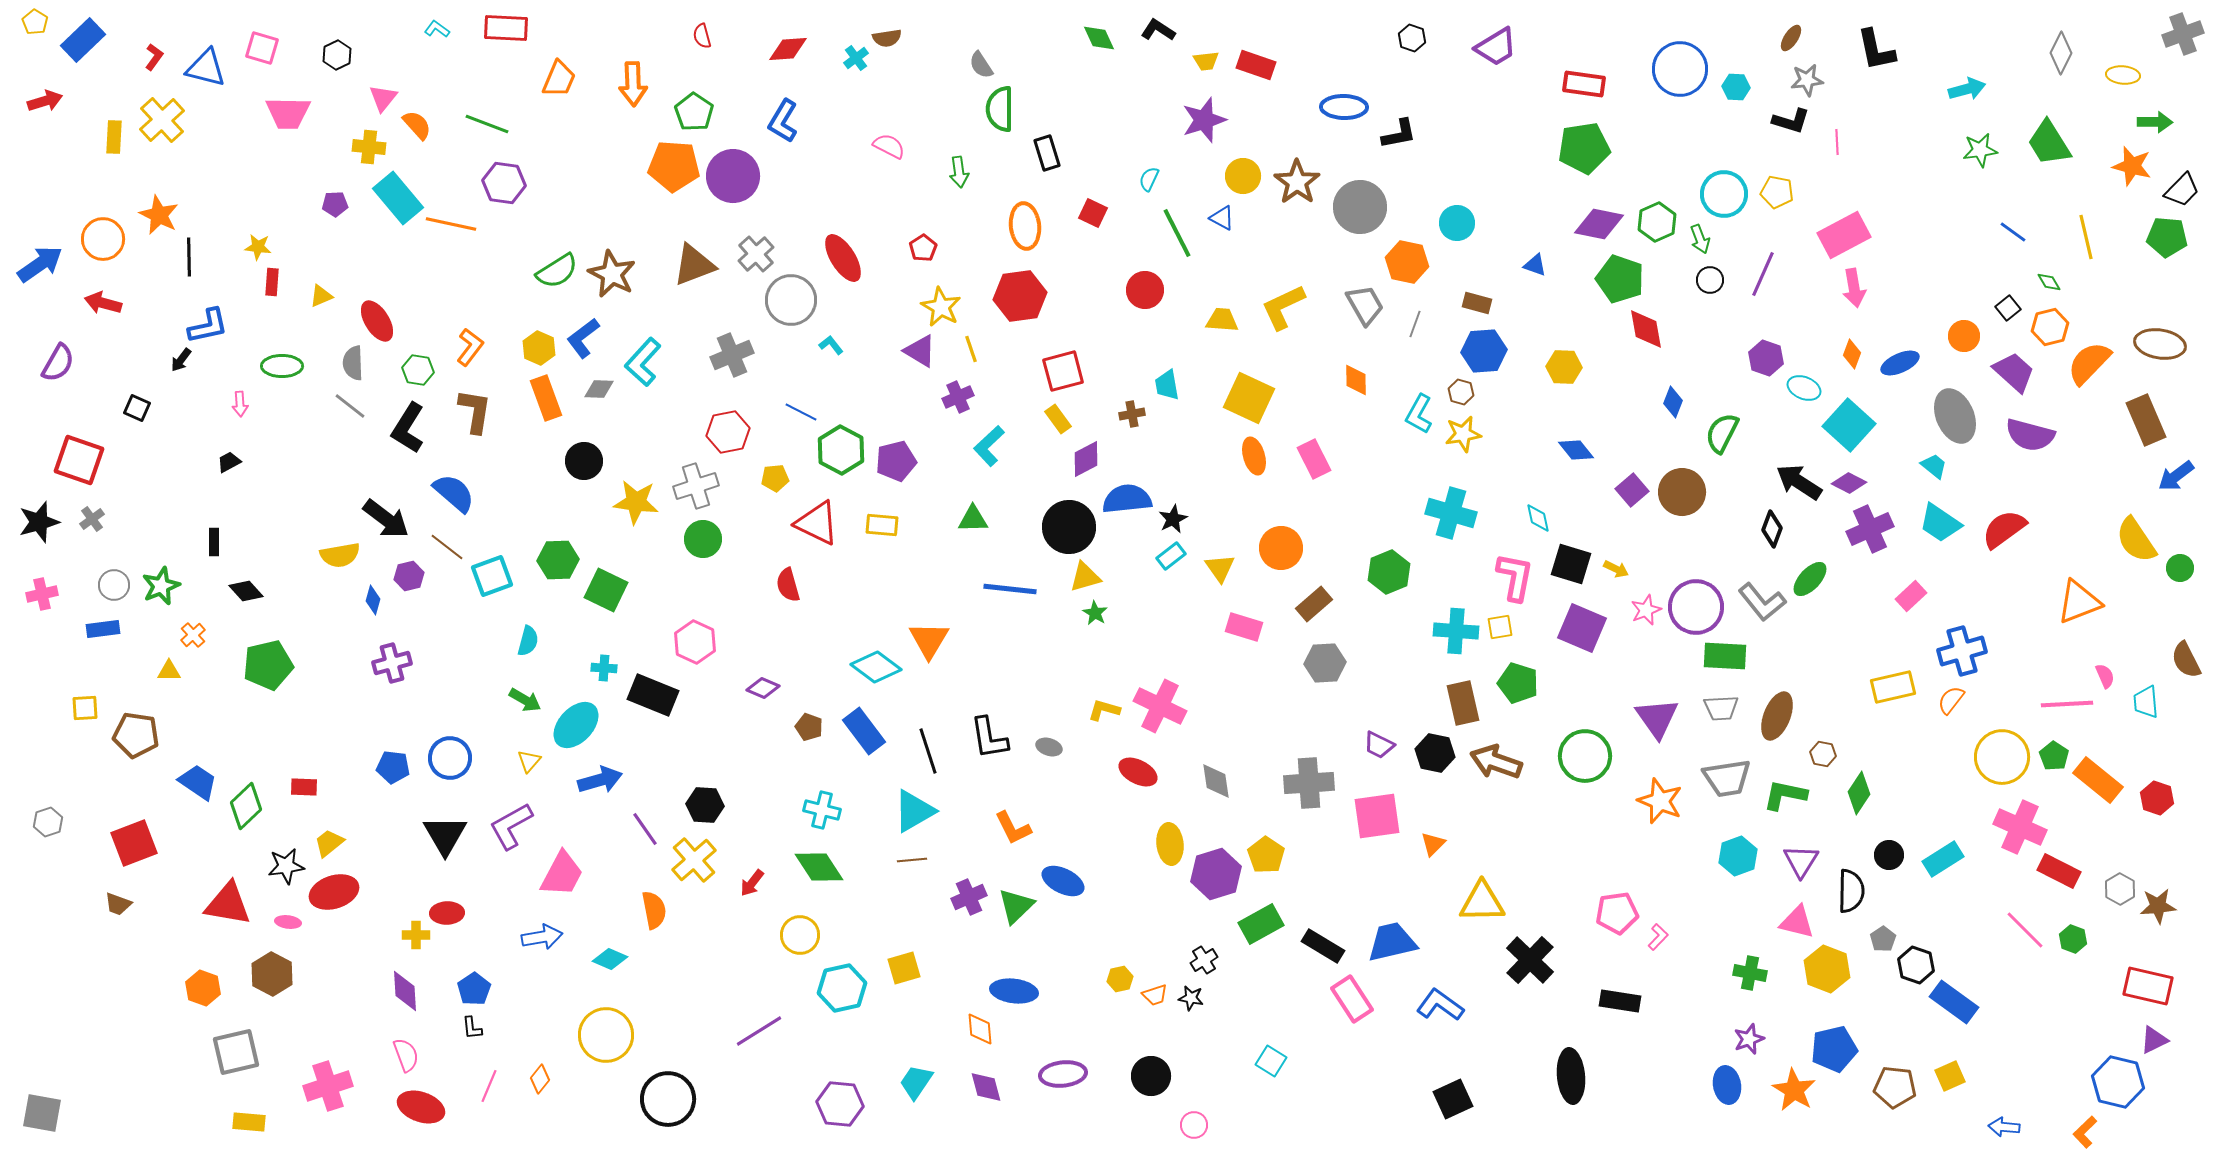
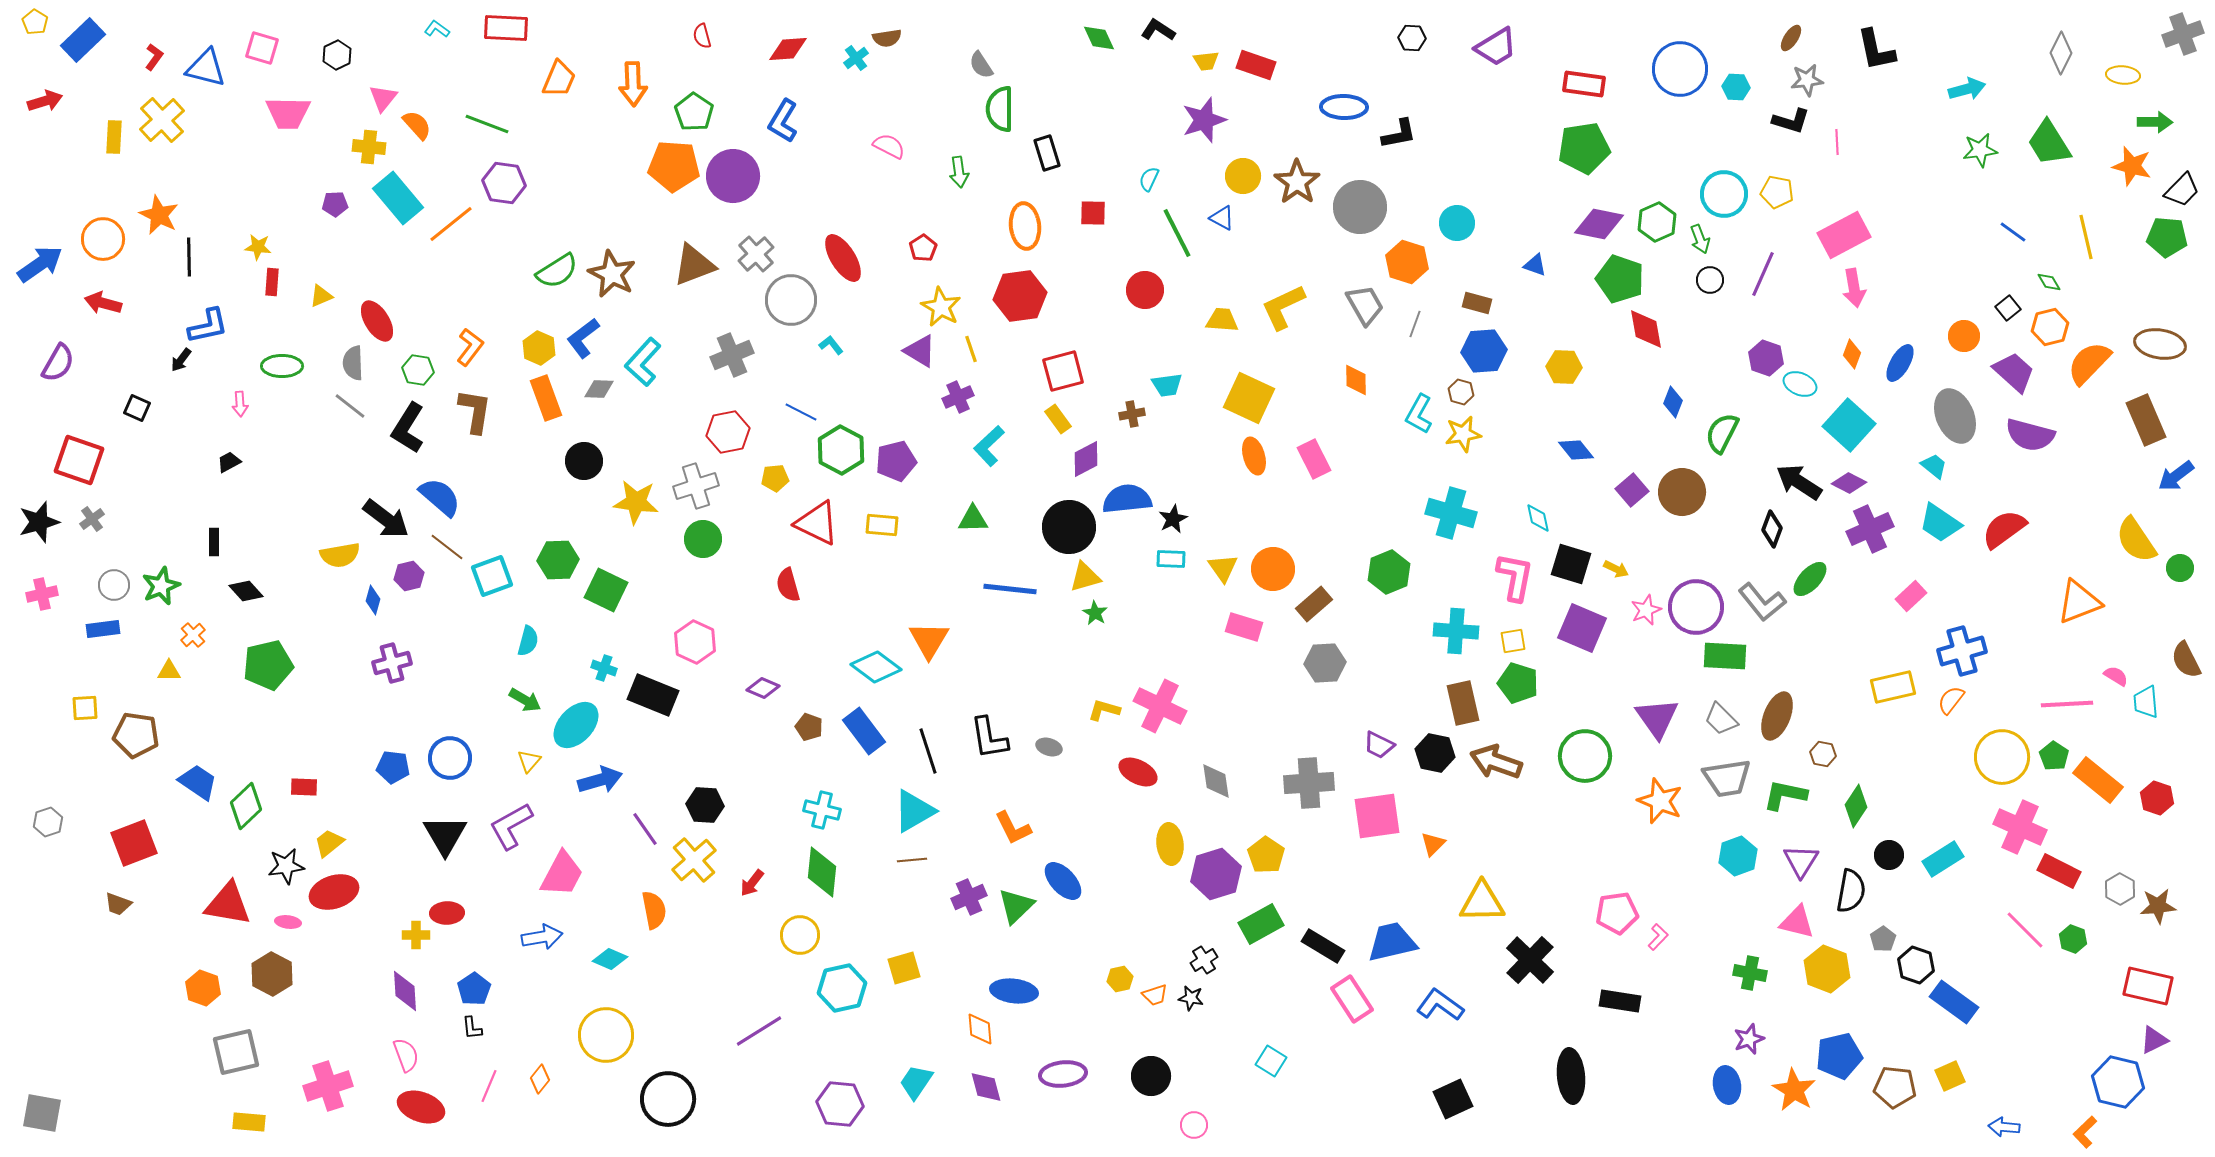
black hexagon at (1412, 38): rotated 16 degrees counterclockwise
red square at (1093, 213): rotated 24 degrees counterclockwise
orange line at (451, 224): rotated 51 degrees counterclockwise
orange hexagon at (1407, 262): rotated 6 degrees clockwise
blue ellipse at (1900, 363): rotated 36 degrees counterclockwise
cyan trapezoid at (1167, 385): rotated 88 degrees counterclockwise
cyan ellipse at (1804, 388): moved 4 px left, 4 px up
blue semicircle at (454, 493): moved 14 px left, 4 px down
orange circle at (1281, 548): moved 8 px left, 21 px down
cyan rectangle at (1171, 556): moved 3 px down; rotated 40 degrees clockwise
yellow triangle at (1220, 568): moved 3 px right
yellow square at (1500, 627): moved 13 px right, 14 px down
cyan cross at (604, 668): rotated 15 degrees clockwise
pink semicircle at (2105, 676): moved 11 px right; rotated 35 degrees counterclockwise
gray trapezoid at (1721, 708): moved 11 px down; rotated 48 degrees clockwise
green diamond at (1859, 793): moved 3 px left, 13 px down
green diamond at (819, 867): moved 3 px right, 5 px down; rotated 39 degrees clockwise
blue ellipse at (1063, 881): rotated 21 degrees clockwise
black semicircle at (1851, 891): rotated 9 degrees clockwise
blue pentagon at (1834, 1049): moved 5 px right, 7 px down
